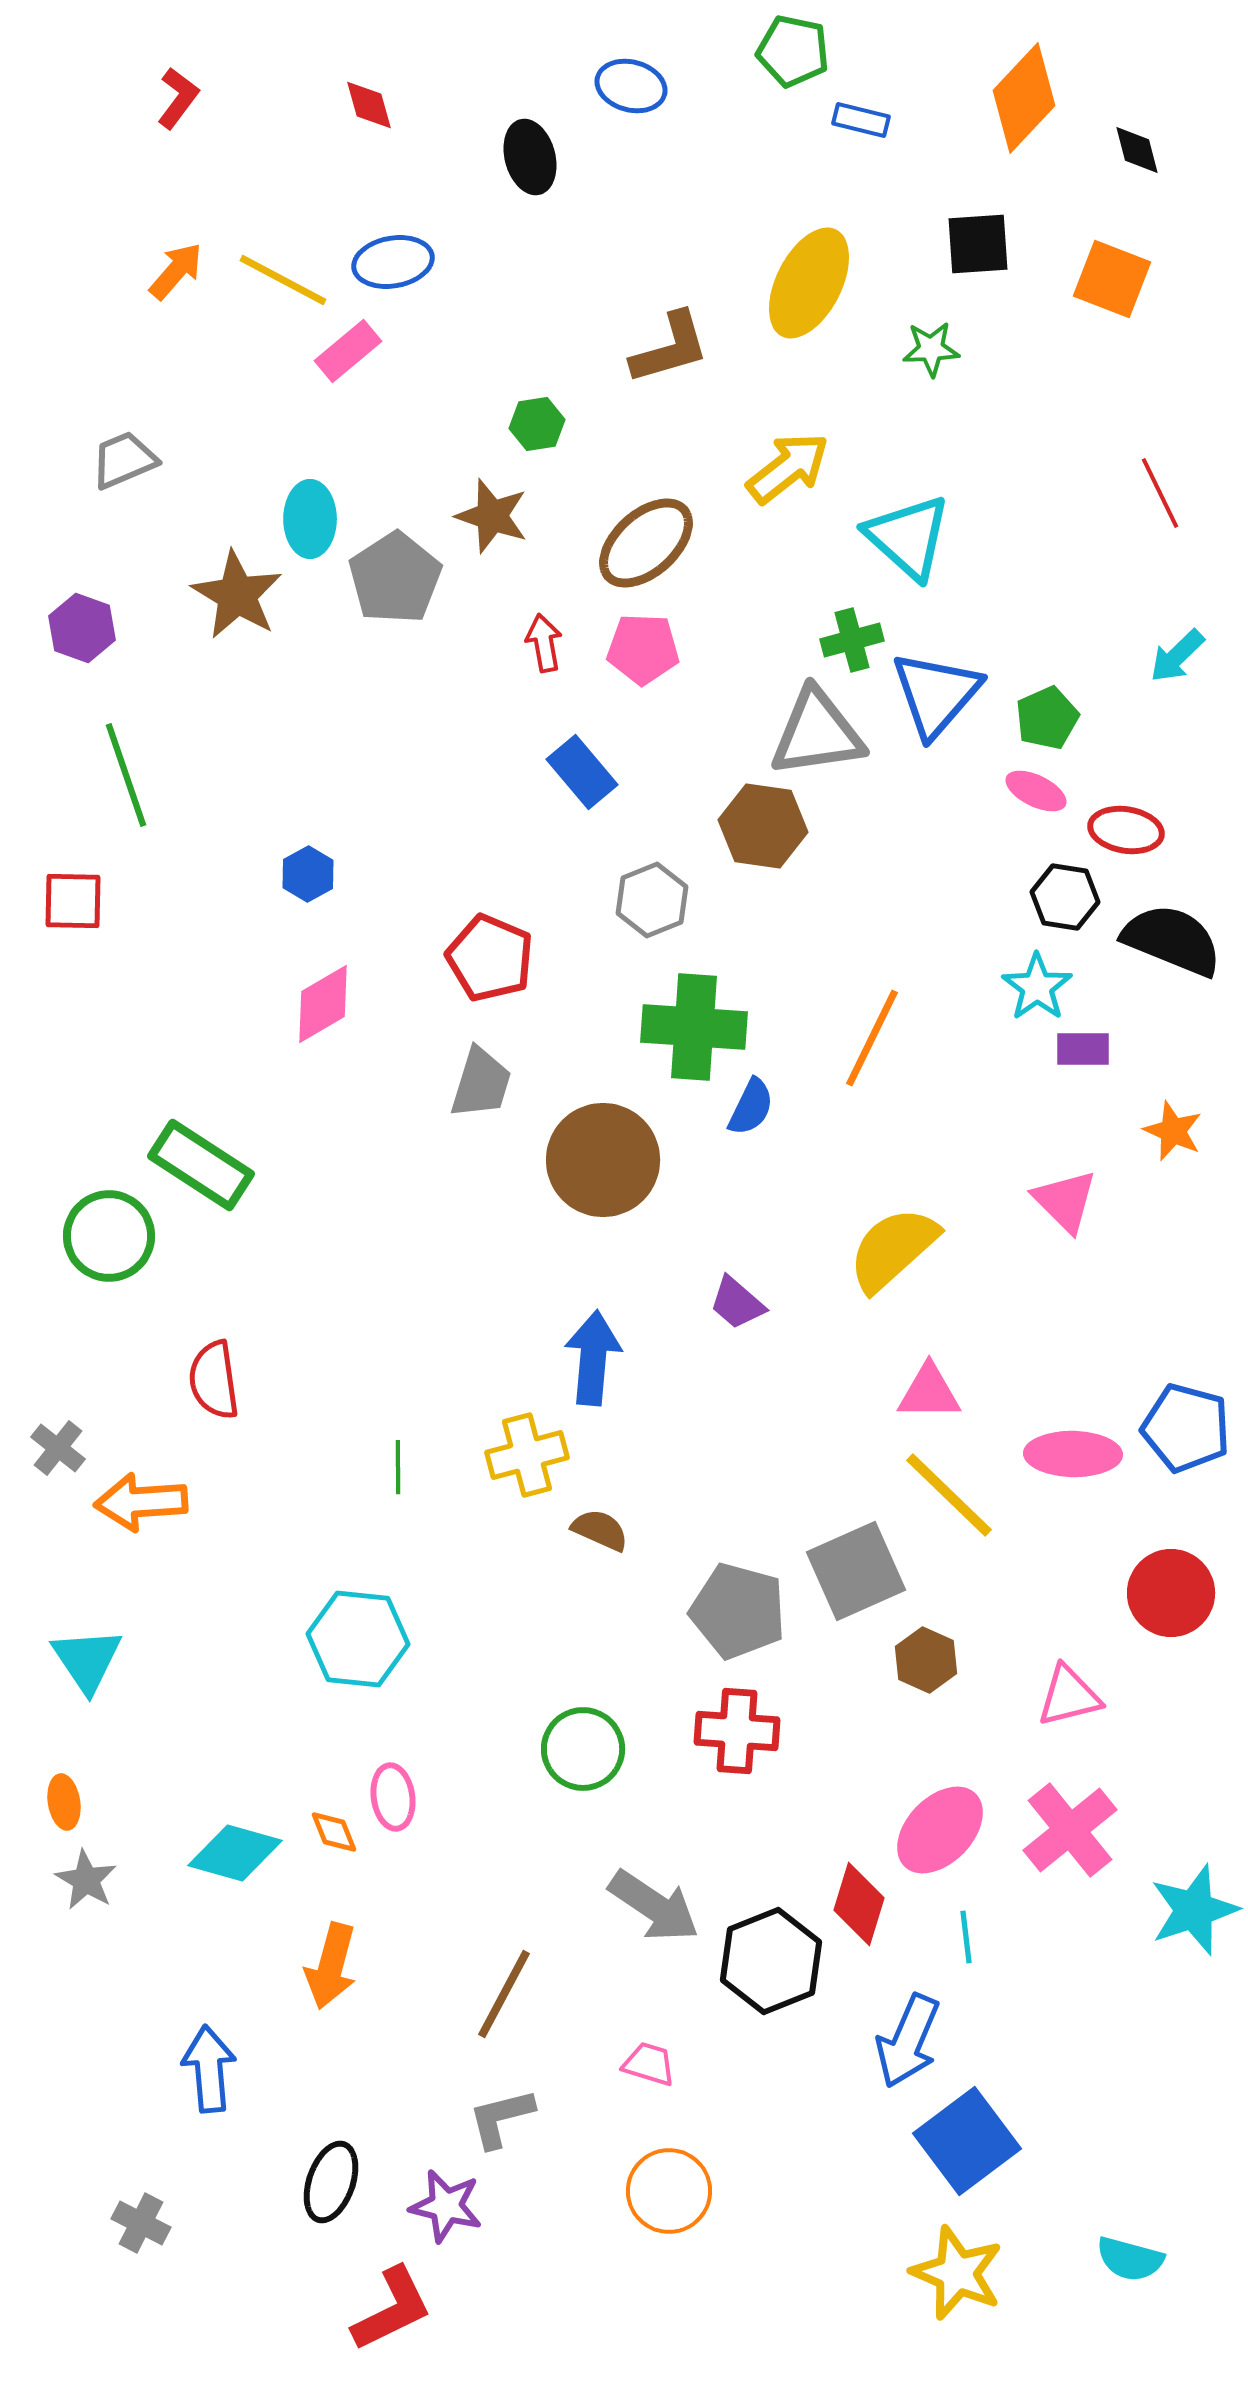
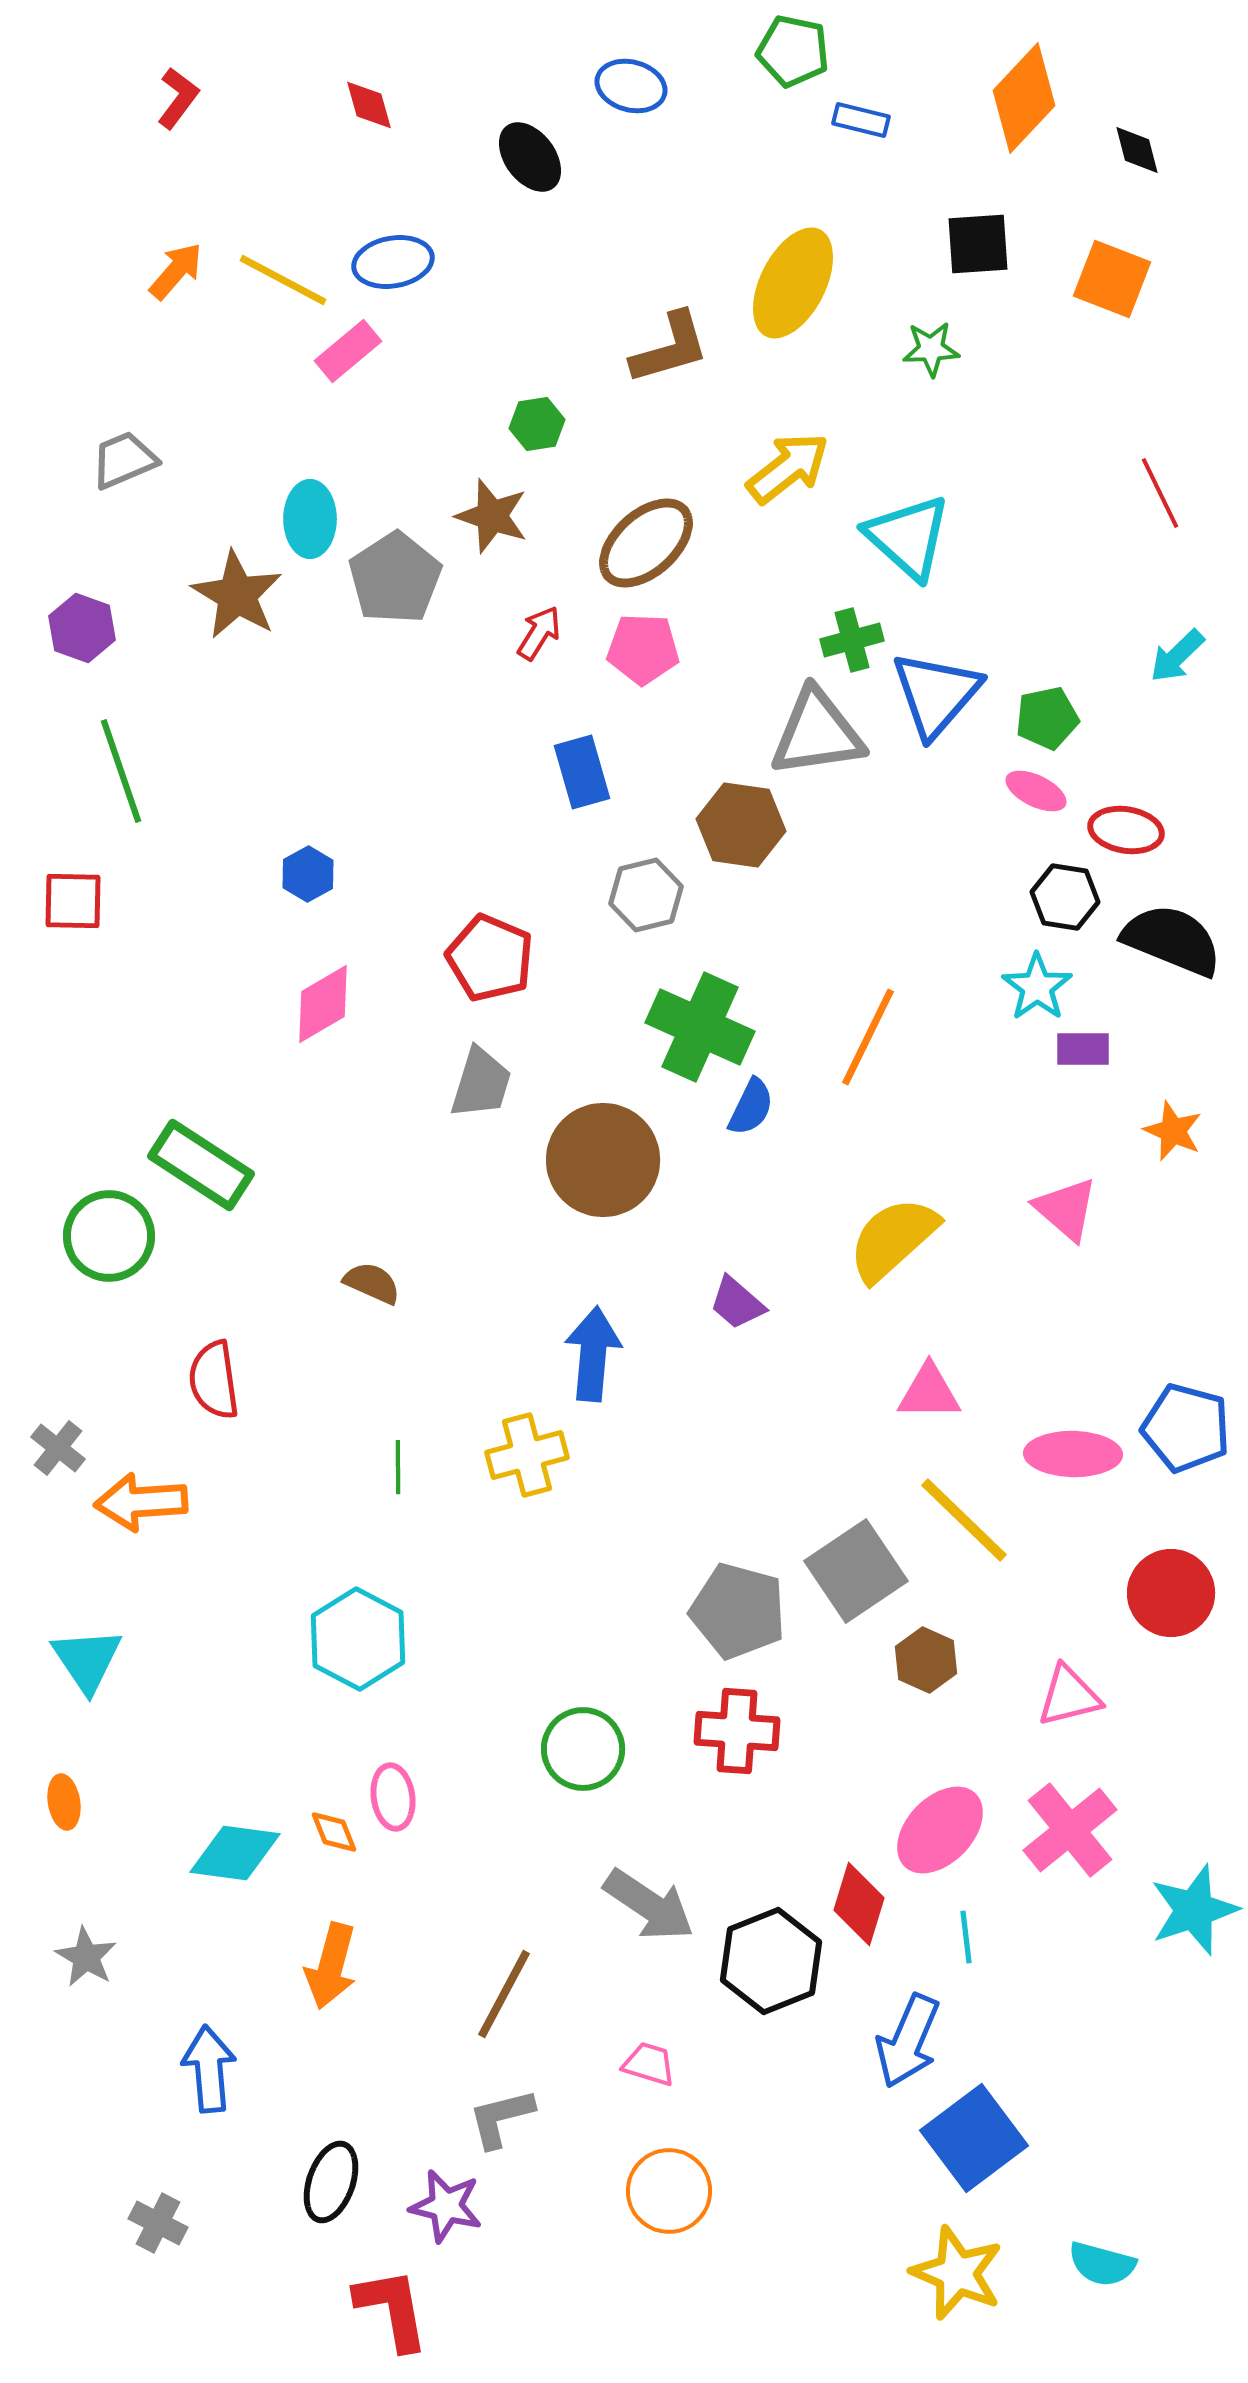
black ellipse at (530, 157): rotated 22 degrees counterclockwise
yellow ellipse at (809, 283): moved 16 px left
red arrow at (544, 643): moved 5 px left, 10 px up; rotated 42 degrees clockwise
green pentagon at (1047, 718): rotated 12 degrees clockwise
blue rectangle at (582, 772): rotated 24 degrees clockwise
green line at (126, 775): moved 5 px left, 4 px up
brown hexagon at (763, 826): moved 22 px left, 1 px up
gray hexagon at (652, 900): moved 6 px left, 5 px up; rotated 8 degrees clockwise
green cross at (694, 1027): moved 6 px right; rotated 20 degrees clockwise
orange line at (872, 1038): moved 4 px left, 1 px up
pink triangle at (1065, 1201): moved 1 px right, 8 px down; rotated 4 degrees counterclockwise
yellow semicircle at (893, 1249): moved 10 px up
blue arrow at (593, 1358): moved 4 px up
yellow line at (949, 1495): moved 15 px right, 25 px down
brown semicircle at (600, 1530): moved 228 px left, 247 px up
gray square at (856, 1571): rotated 10 degrees counterclockwise
cyan hexagon at (358, 1639): rotated 22 degrees clockwise
cyan diamond at (235, 1853): rotated 8 degrees counterclockwise
gray star at (86, 1880): moved 77 px down
gray arrow at (654, 1906): moved 5 px left, 1 px up
blue square at (967, 2141): moved 7 px right, 3 px up
gray cross at (141, 2223): moved 17 px right
cyan semicircle at (1130, 2259): moved 28 px left, 5 px down
red L-shape at (392, 2309): rotated 74 degrees counterclockwise
